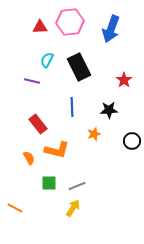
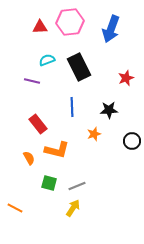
cyan semicircle: rotated 42 degrees clockwise
red star: moved 2 px right, 2 px up; rotated 14 degrees clockwise
green square: rotated 14 degrees clockwise
